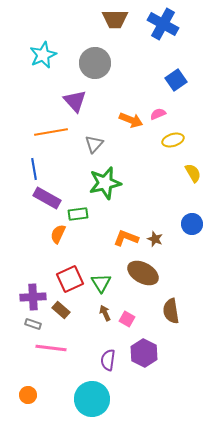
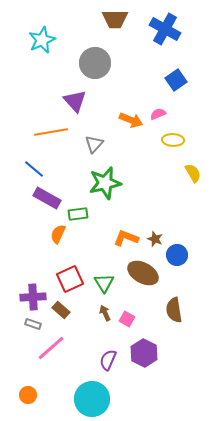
blue cross: moved 2 px right, 5 px down
cyan star: moved 1 px left, 15 px up
yellow ellipse: rotated 20 degrees clockwise
blue line: rotated 40 degrees counterclockwise
blue circle: moved 15 px left, 31 px down
green triangle: moved 3 px right
brown semicircle: moved 3 px right, 1 px up
pink line: rotated 48 degrees counterclockwise
purple semicircle: rotated 15 degrees clockwise
